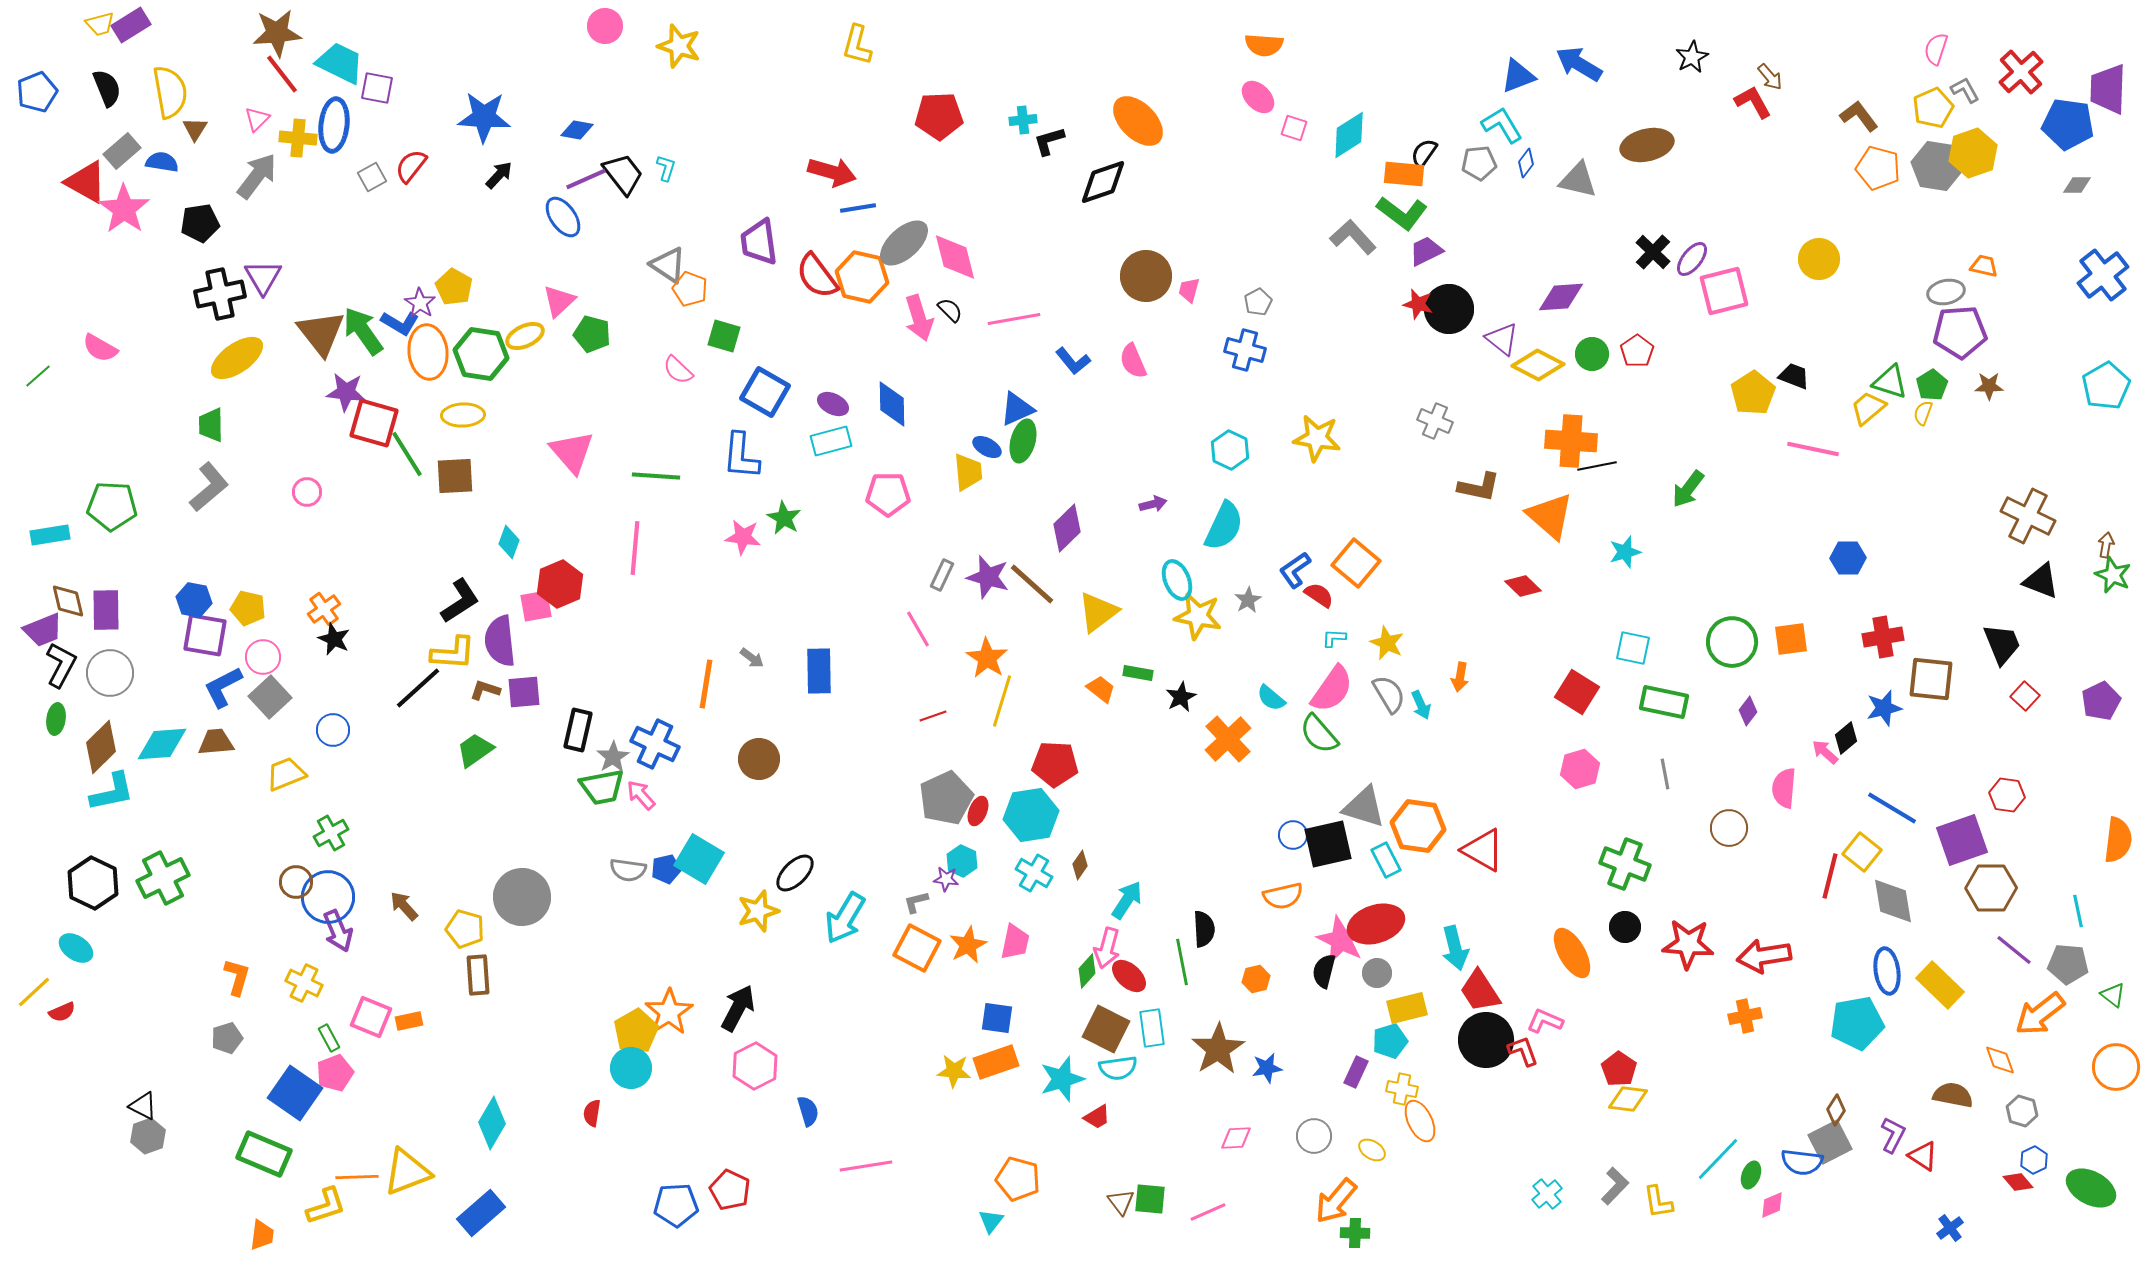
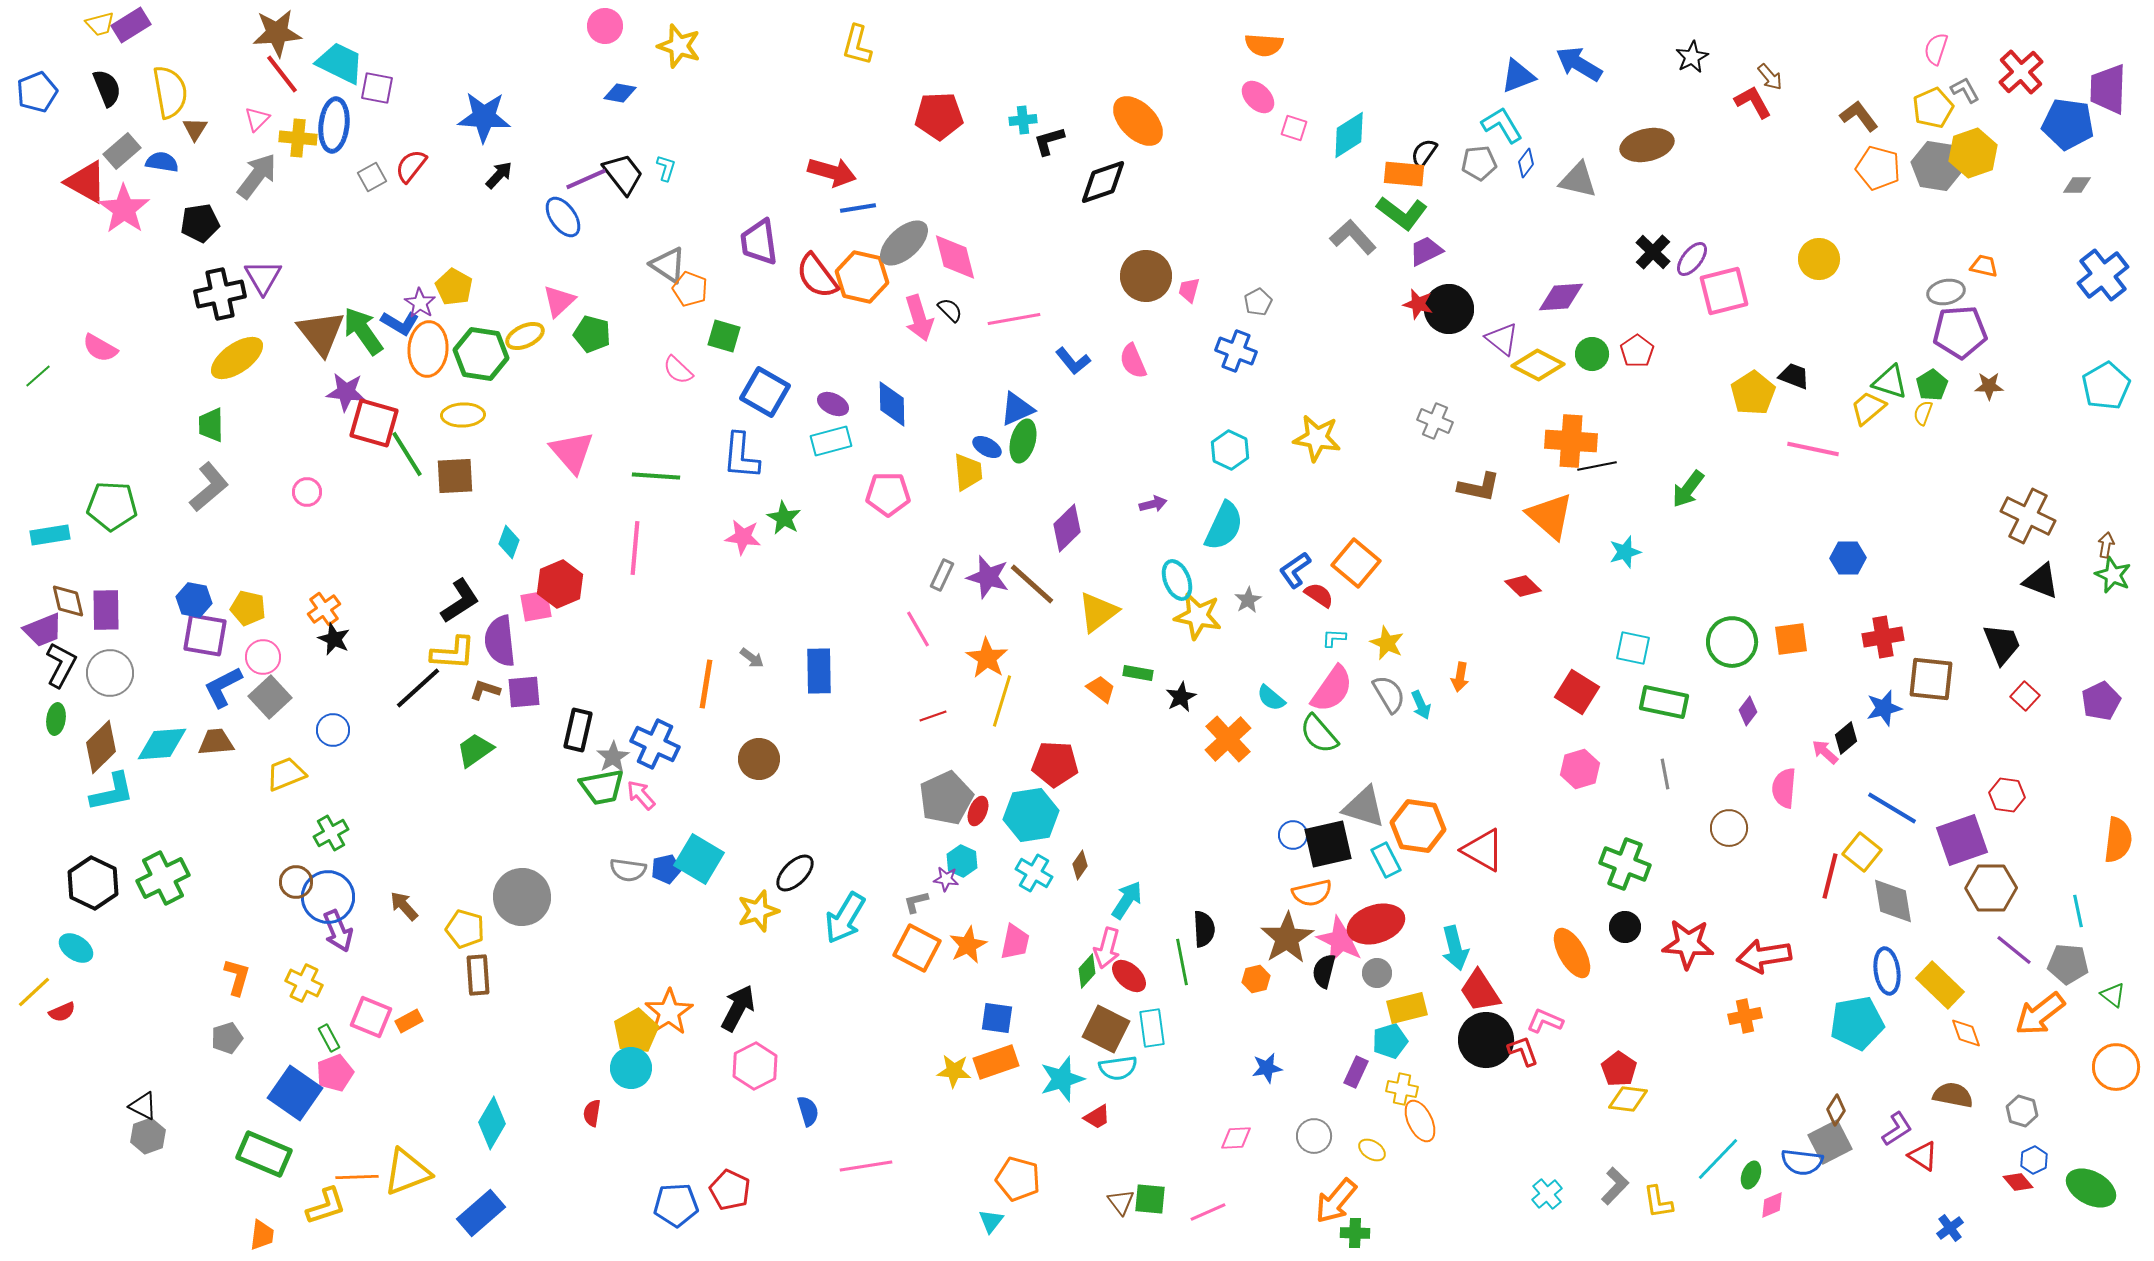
blue diamond at (577, 130): moved 43 px right, 37 px up
blue cross at (1245, 350): moved 9 px left, 1 px down; rotated 6 degrees clockwise
orange ellipse at (428, 352): moved 3 px up; rotated 10 degrees clockwise
orange semicircle at (1283, 896): moved 29 px right, 3 px up
orange rectangle at (409, 1021): rotated 16 degrees counterclockwise
brown star at (1218, 1049): moved 69 px right, 111 px up
orange diamond at (2000, 1060): moved 34 px left, 27 px up
purple L-shape at (1893, 1135): moved 4 px right, 6 px up; rotated 30 degrees clockwise
